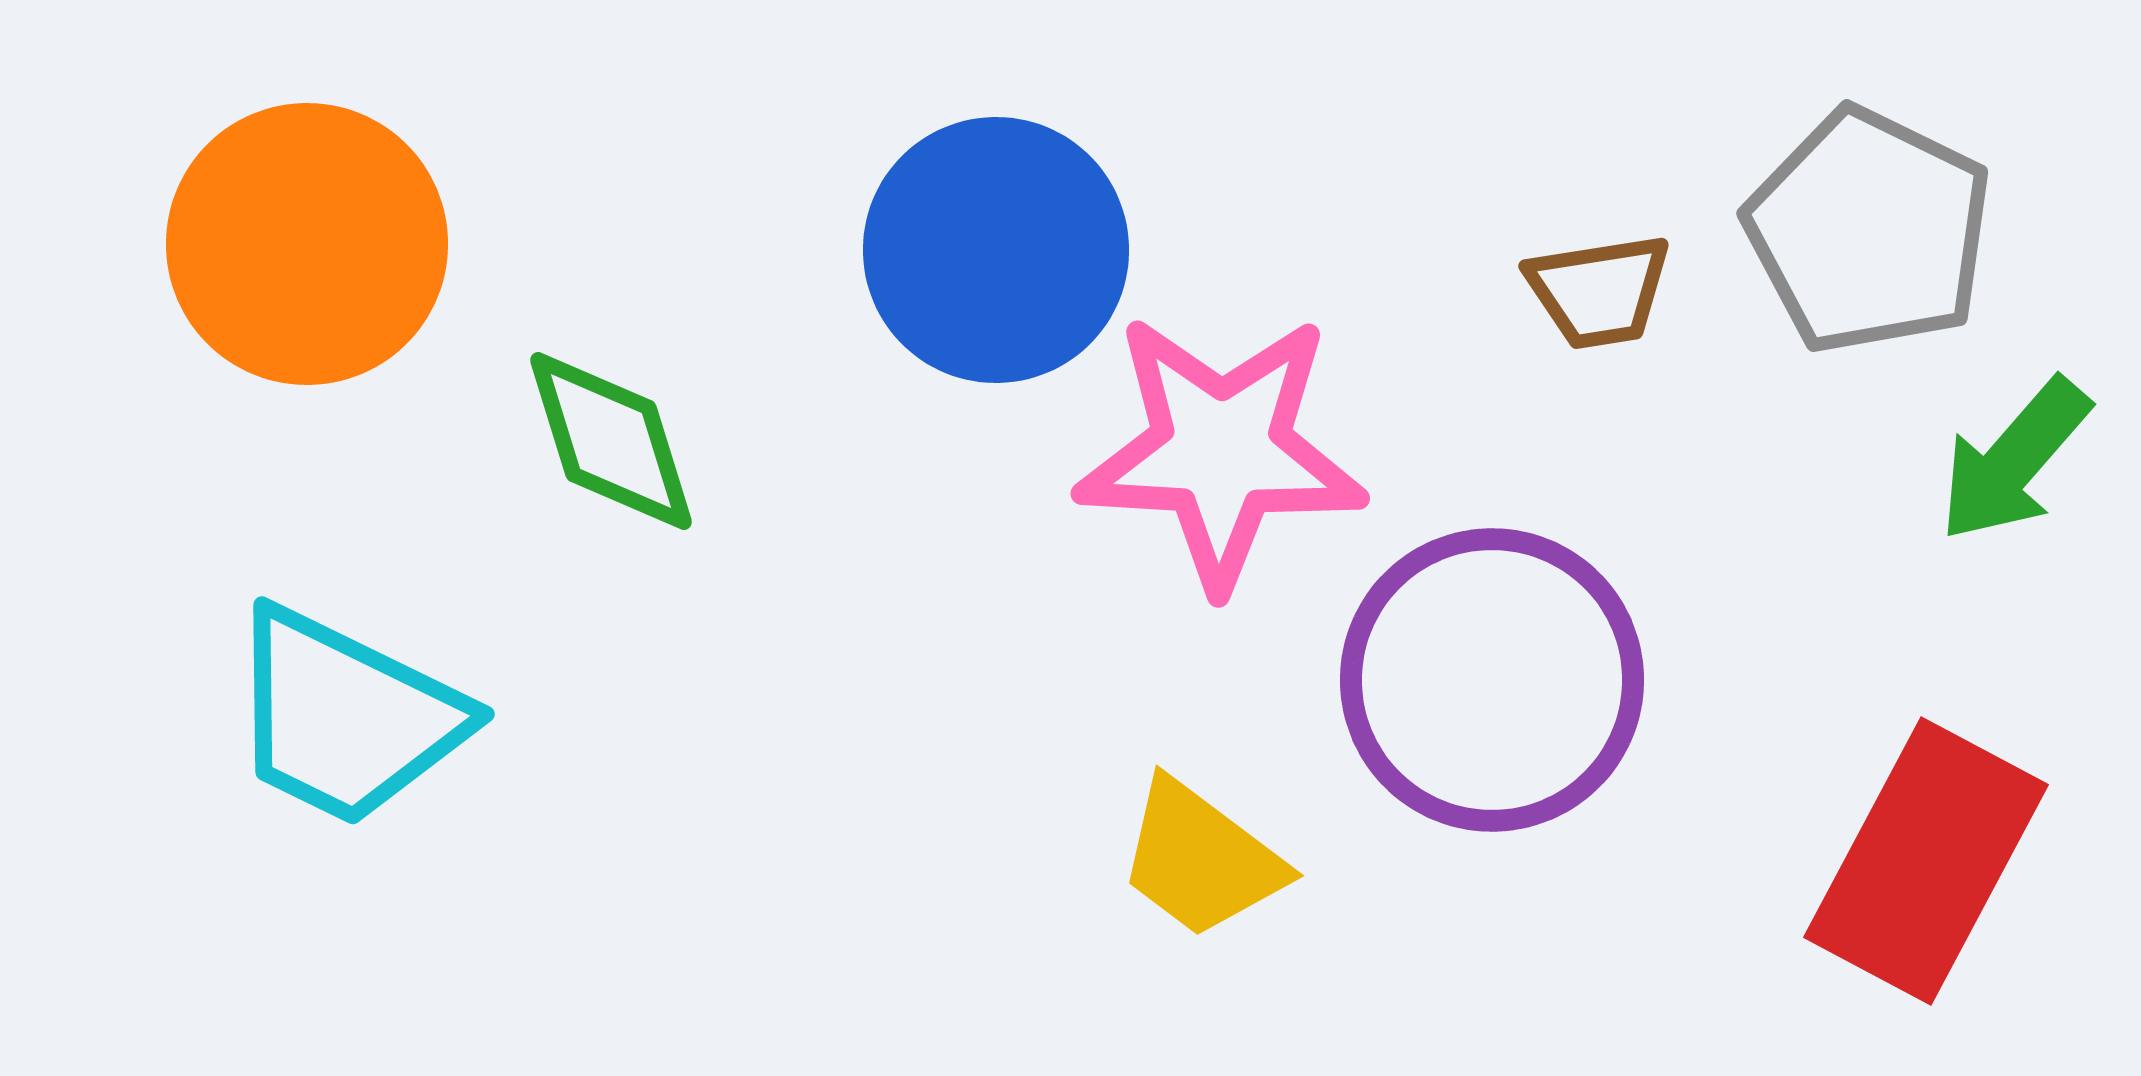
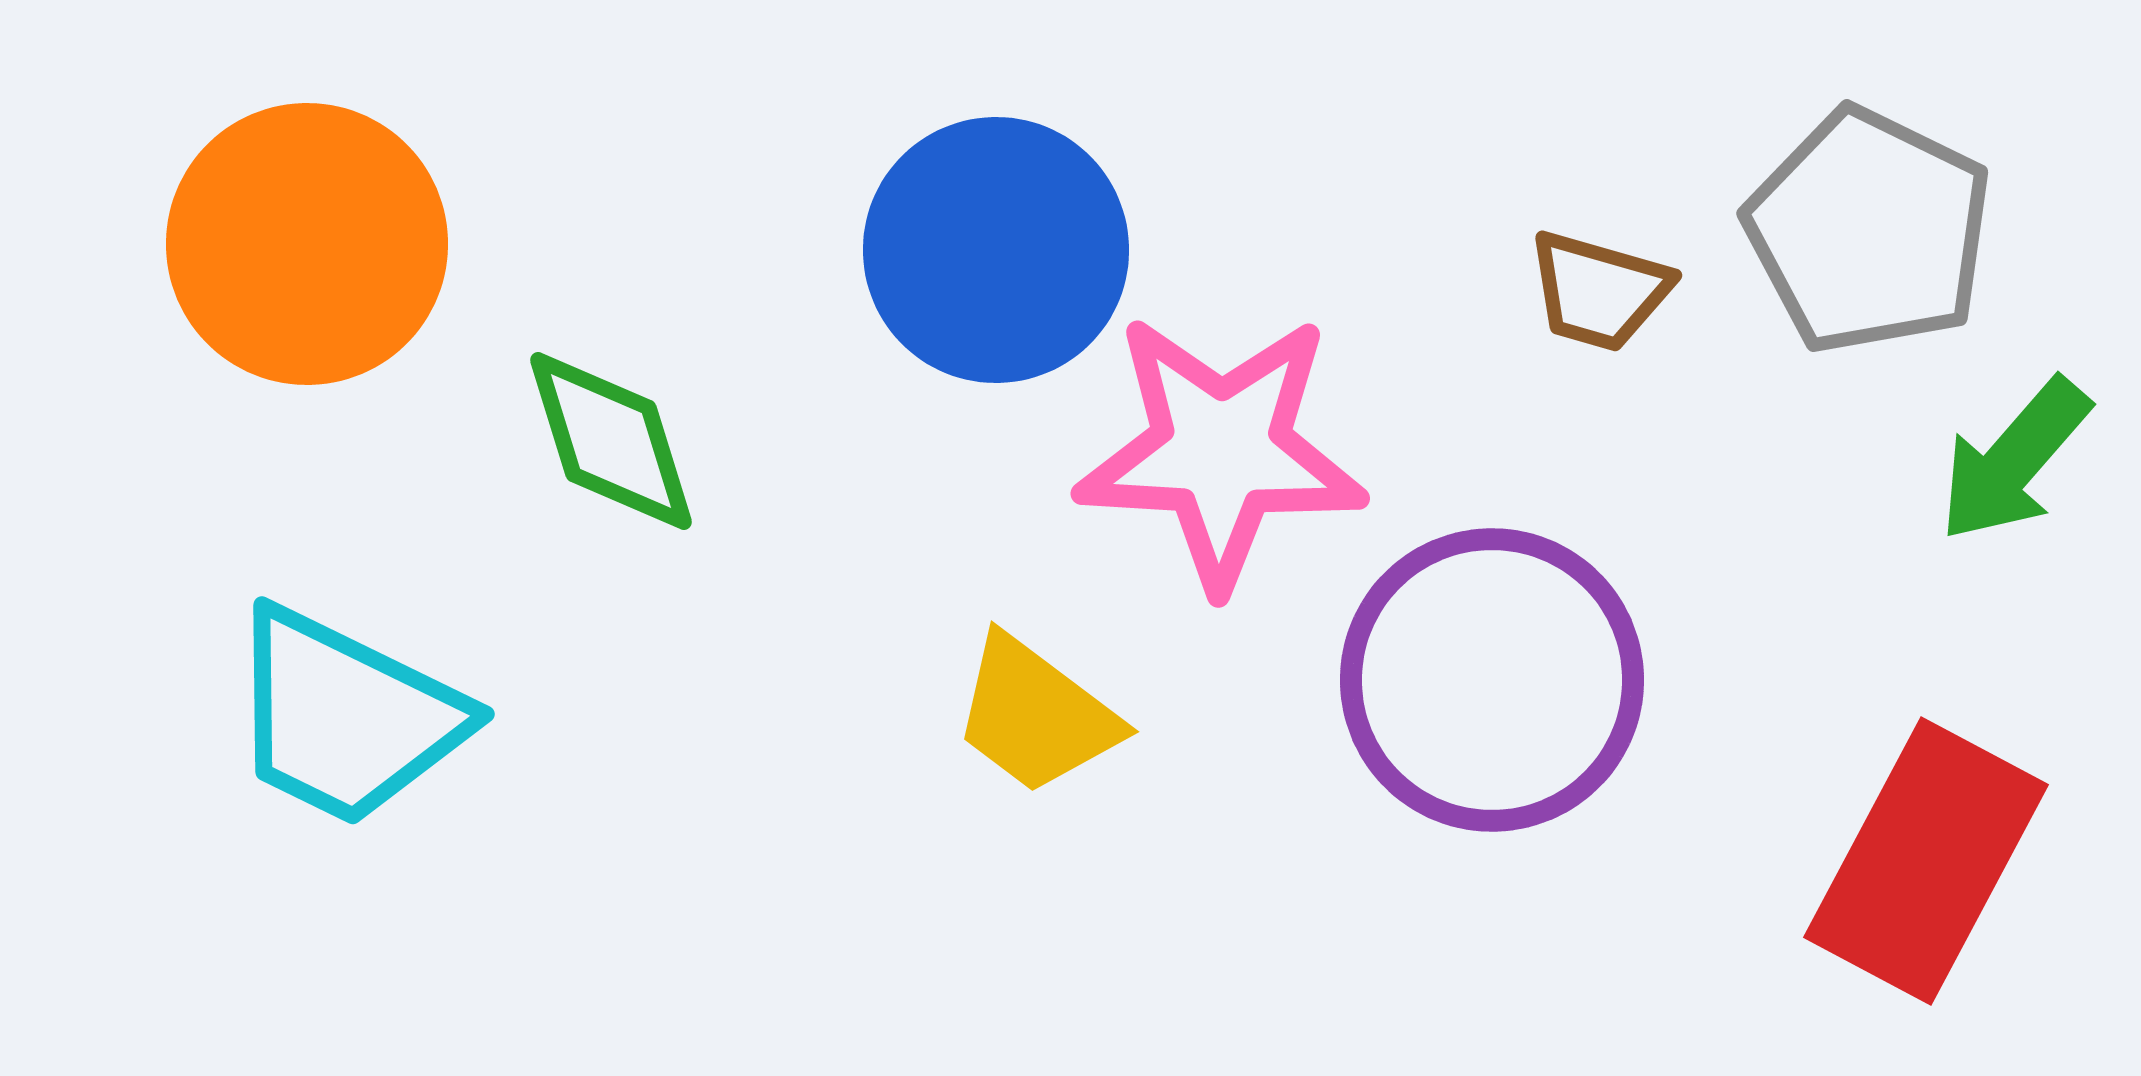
brown trapezoid: rotated 25 degrees clockwise
yellow trapezoid: moved 165 px left, 144 px up
